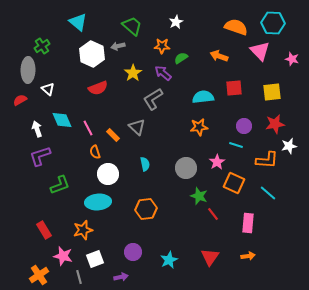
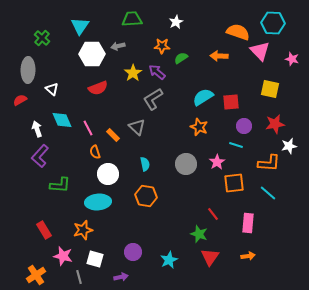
cyan triangle at (78, 22): moved 2 px right, 4 px down; rotated 24 degrees clockwise
green trapezoid at (132, 26): moved 7 px up; rotated 45 degrees counterclockwise
orange semicircle at (236, 27): moved 2 px right, 5 px down
green cross at (42, 46): moved 8 px up; rotated 14 degrees counterclockwise
white hexagon at (92, 54): rotated 25 degrees counterclockwise
orange arrow at (219, 56): rotated 18 degrees counterclockwise
purple arrow at (163, 73): moved 6 px left, 1 px up
red square at (234, 88): moved 3 px left, 14 px down
white triangle at (48, 89): moved 4 px right
yellow square at (272, 92): moved 2 px left, 3 px up; rotated 18 degrees clockwise
cyan semicircle at (203, 97): rotated 25 degrees counterclockwise
orange star at (199, 127): rotated 30 degrees clockwise
purple L-shape at (40, 156): rotated 30 degrees counterclockwise
orange L-shape at (267, 160): moved 2 px right, 3 px down
gray circle at (186, 168): moved 4 px up
orange square at (234, 183): rotated 30 degrees counterclockwise
green L-shape at (60, 185): rotated 25 degrees clockwise
green star at (199, 196): moved 38 px down
orange hexagon at (146, 209): moved 13 px up; rotated 15 degrees clockwise
white square at (95, 259): rotated 36 degrees clockwise
orange cross at (39, 275): moved 3 px left
